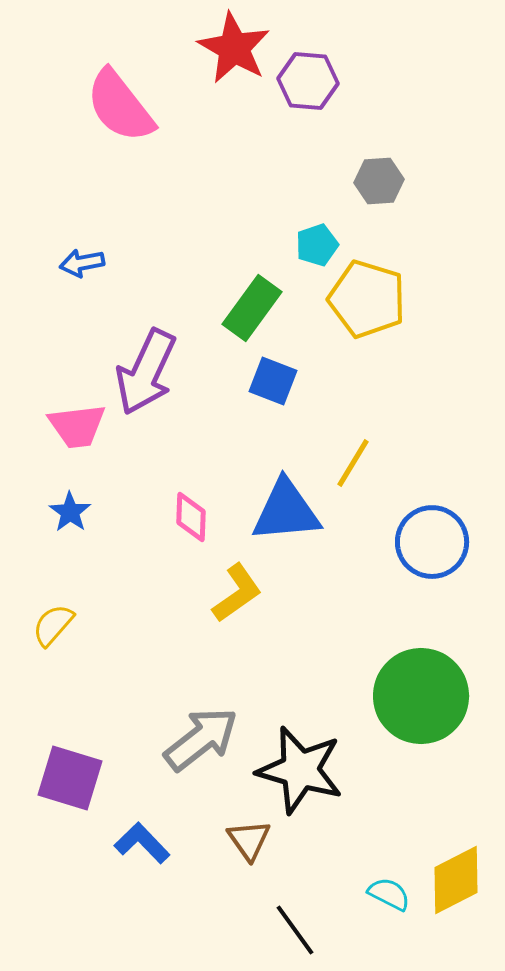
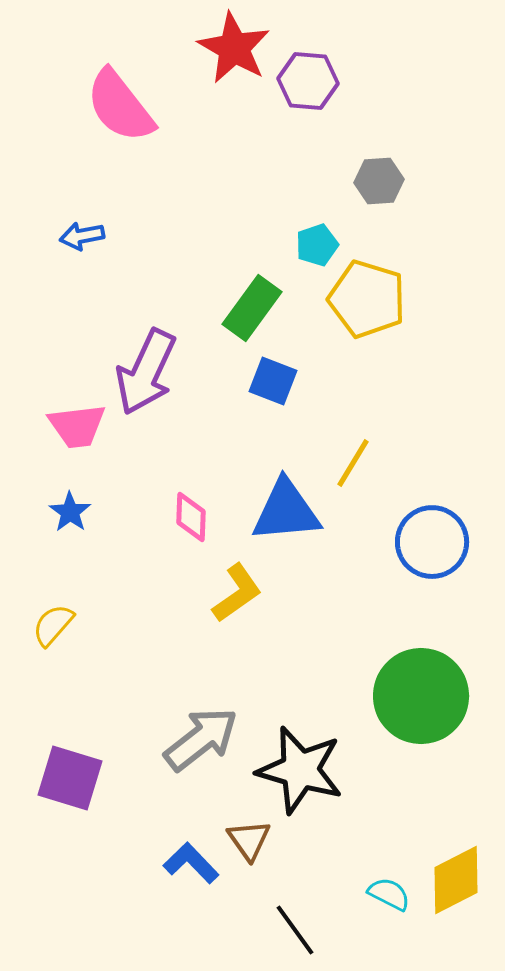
blue arrow: moved 27 px up
blue L-shape: moved 49 px right, 20 px down
